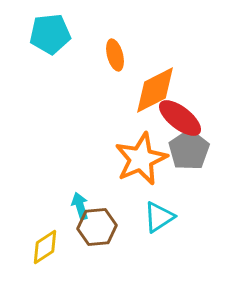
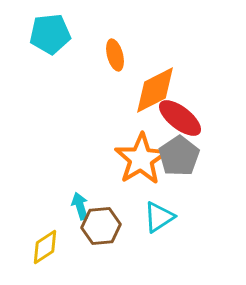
gray pentagon: moved 10 px left, 6 px down
orange star: rotated 8 degrees counterclockwise
brown hexagon: moved 4 px right, 1 px up
